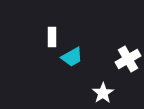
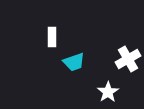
cyan trapezoid: moved 2 px right, 5 px down; rotated 10 degrees clockwise
white star: moved 5 px right, 1 px up
